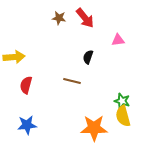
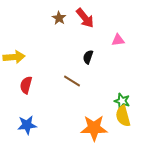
brown star: rotated 24 degrees clockwise
brown line: rotated 18 degrees clockwise
